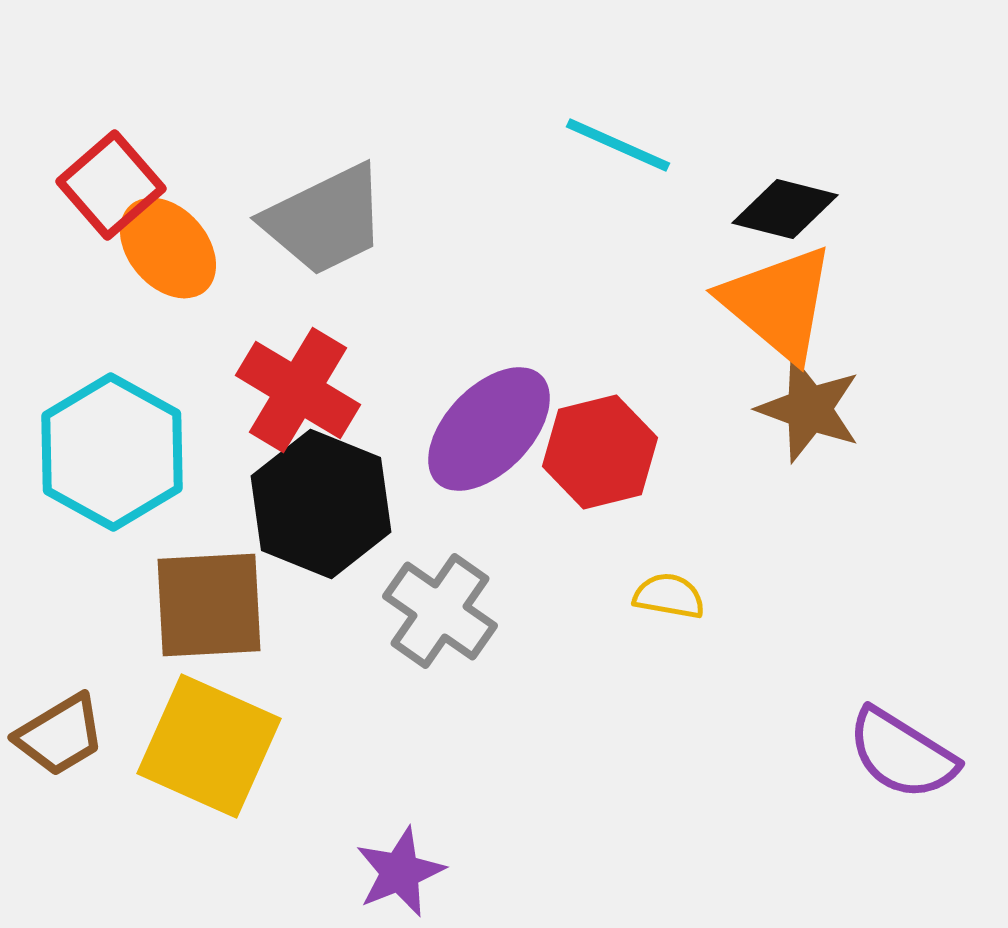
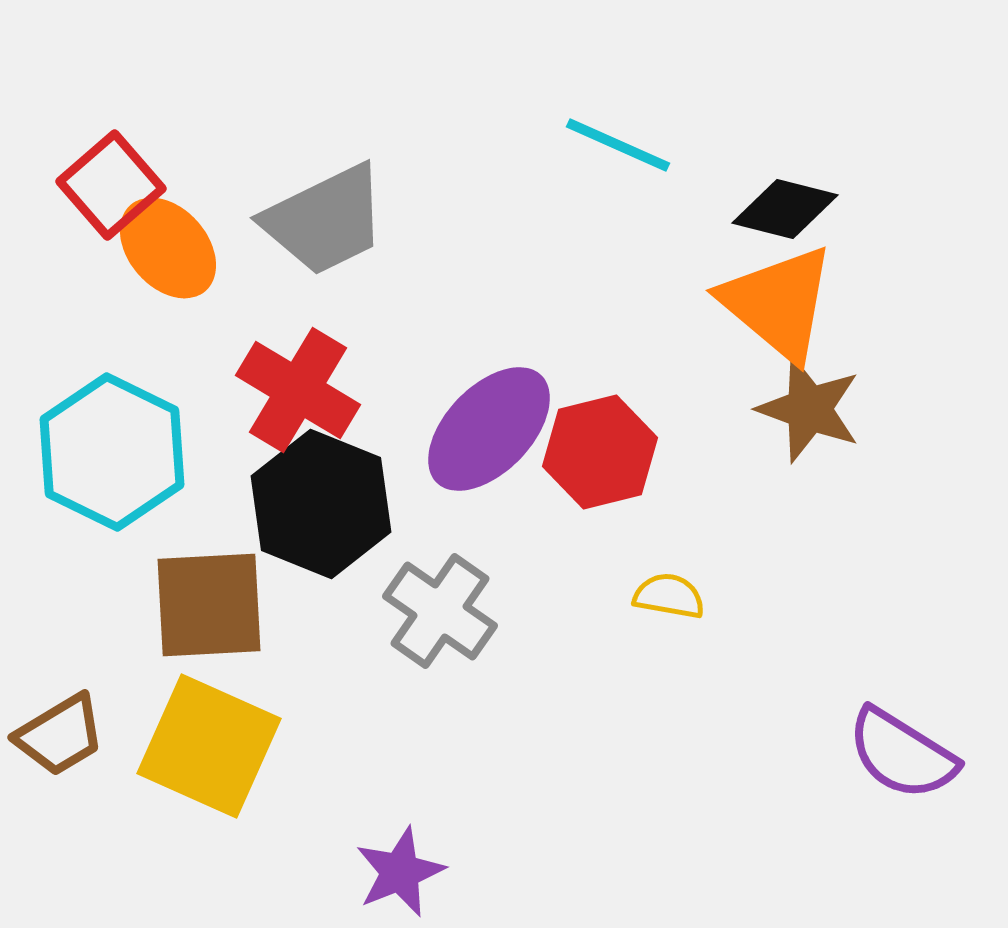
cyan hexagon: rotated 3 degrees counterclockwise
